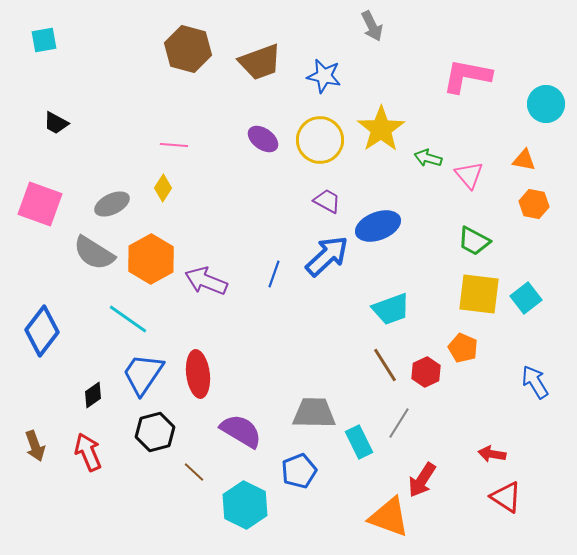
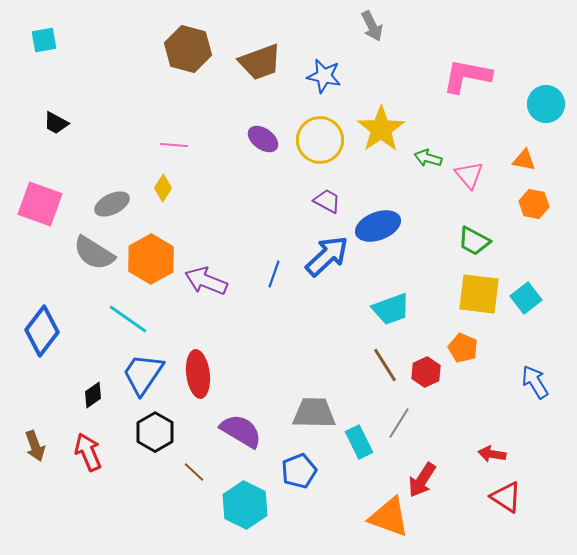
black hexagon at (155, 432): rotated 15 degrees counterclockwise
